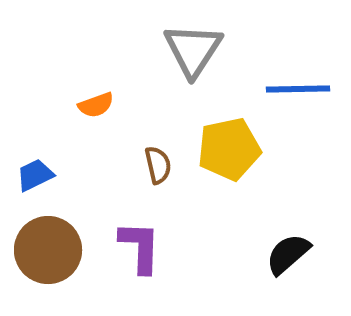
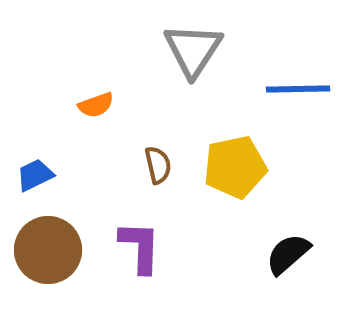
yellow pentagon: moved 6 px right, 18 px down
